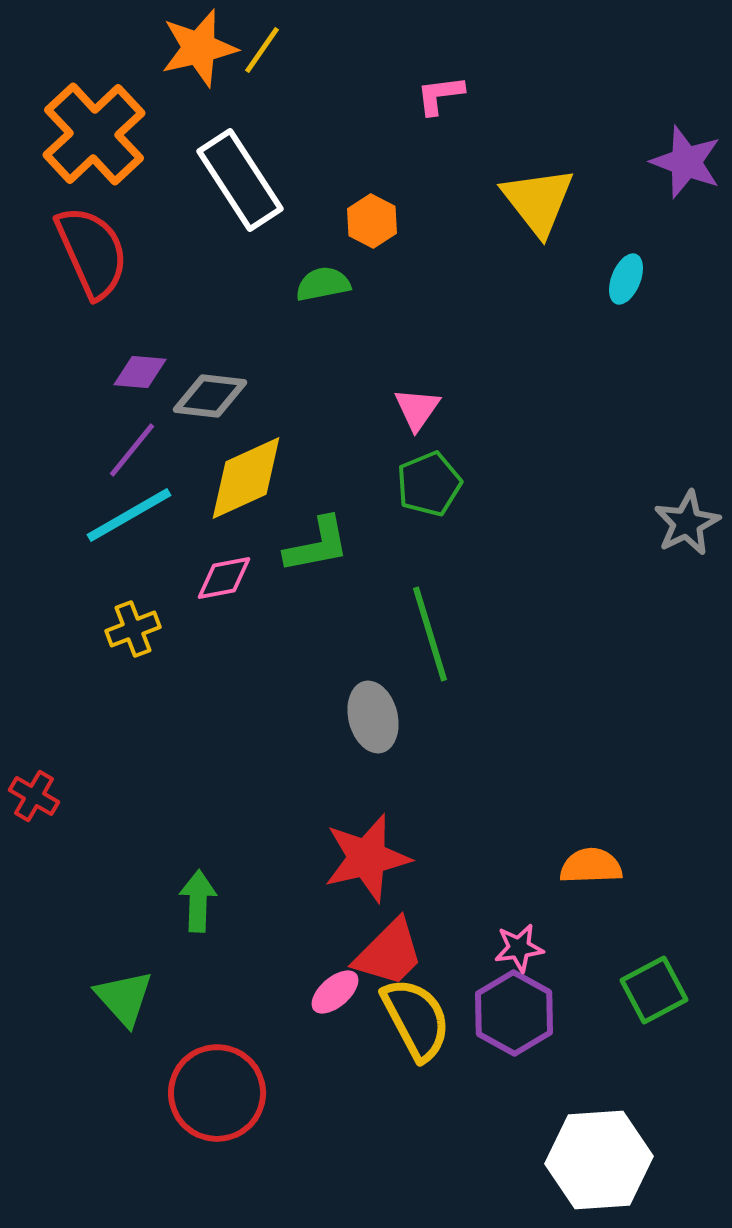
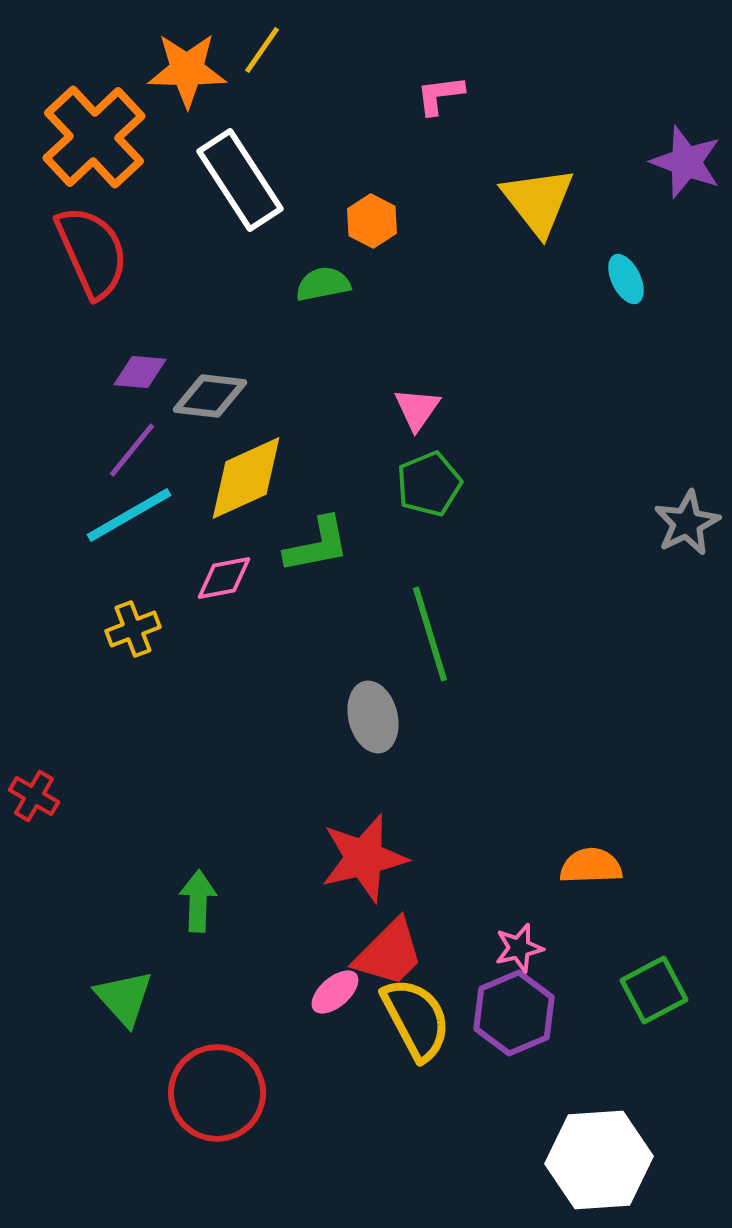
orange star: moved 12 px left, 22 px down; rotated 14 degrees clockwise
orange cross: moved 3 px down
cyan ellipse: rotated 48 degrees counterclockwise
red star: moved 3 px left
pink star: rotated 6 degrees counterclockwise
purple hexagon: rotated 8 degrees clockwise
